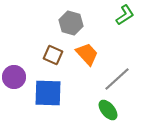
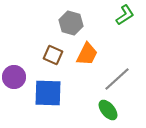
orange trapezoid: rotated 70 degrees clockwise
